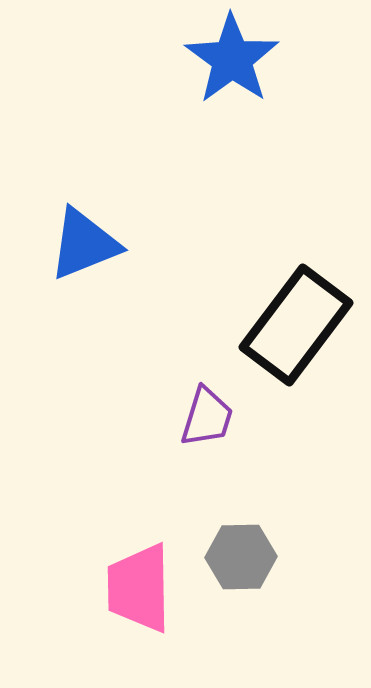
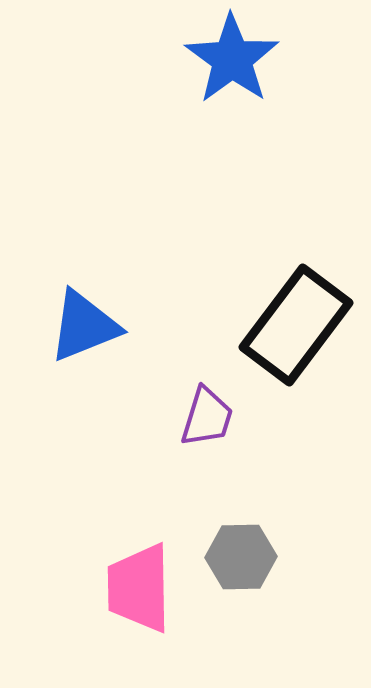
blue triangle: moved 82 px down
